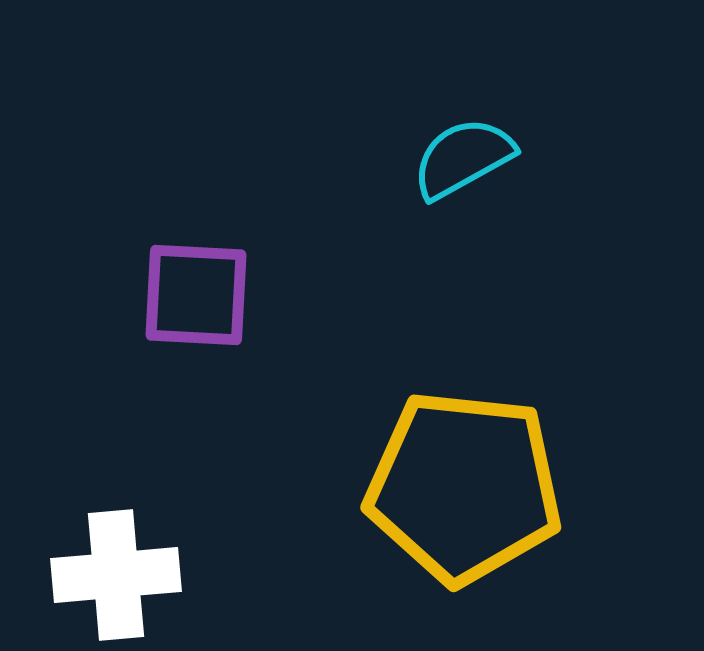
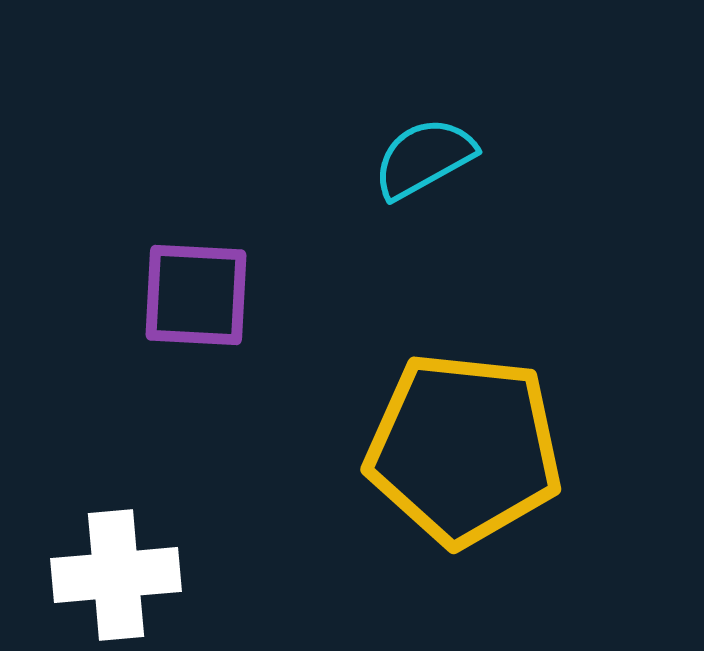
cyan semicircle: moved 39 px left
yellow pentagon: moved 38 px up
